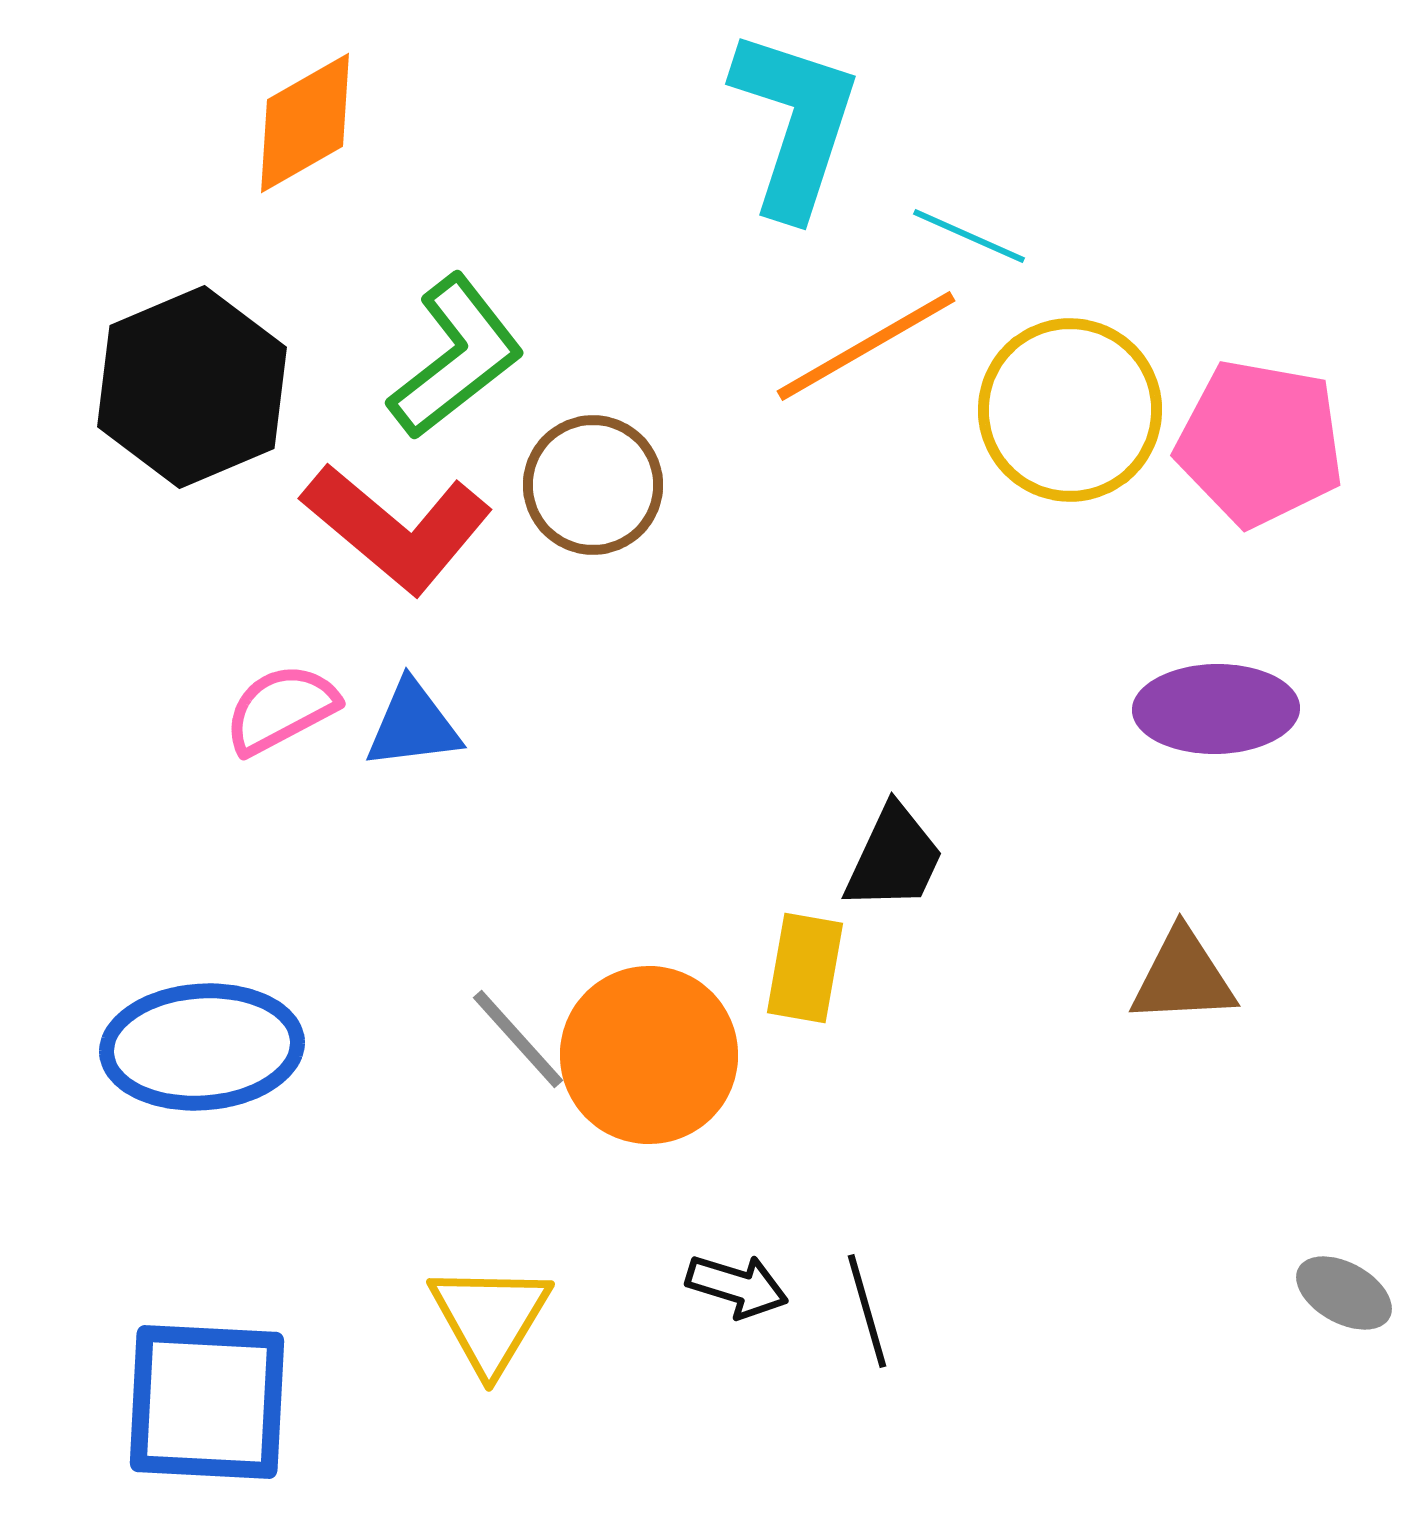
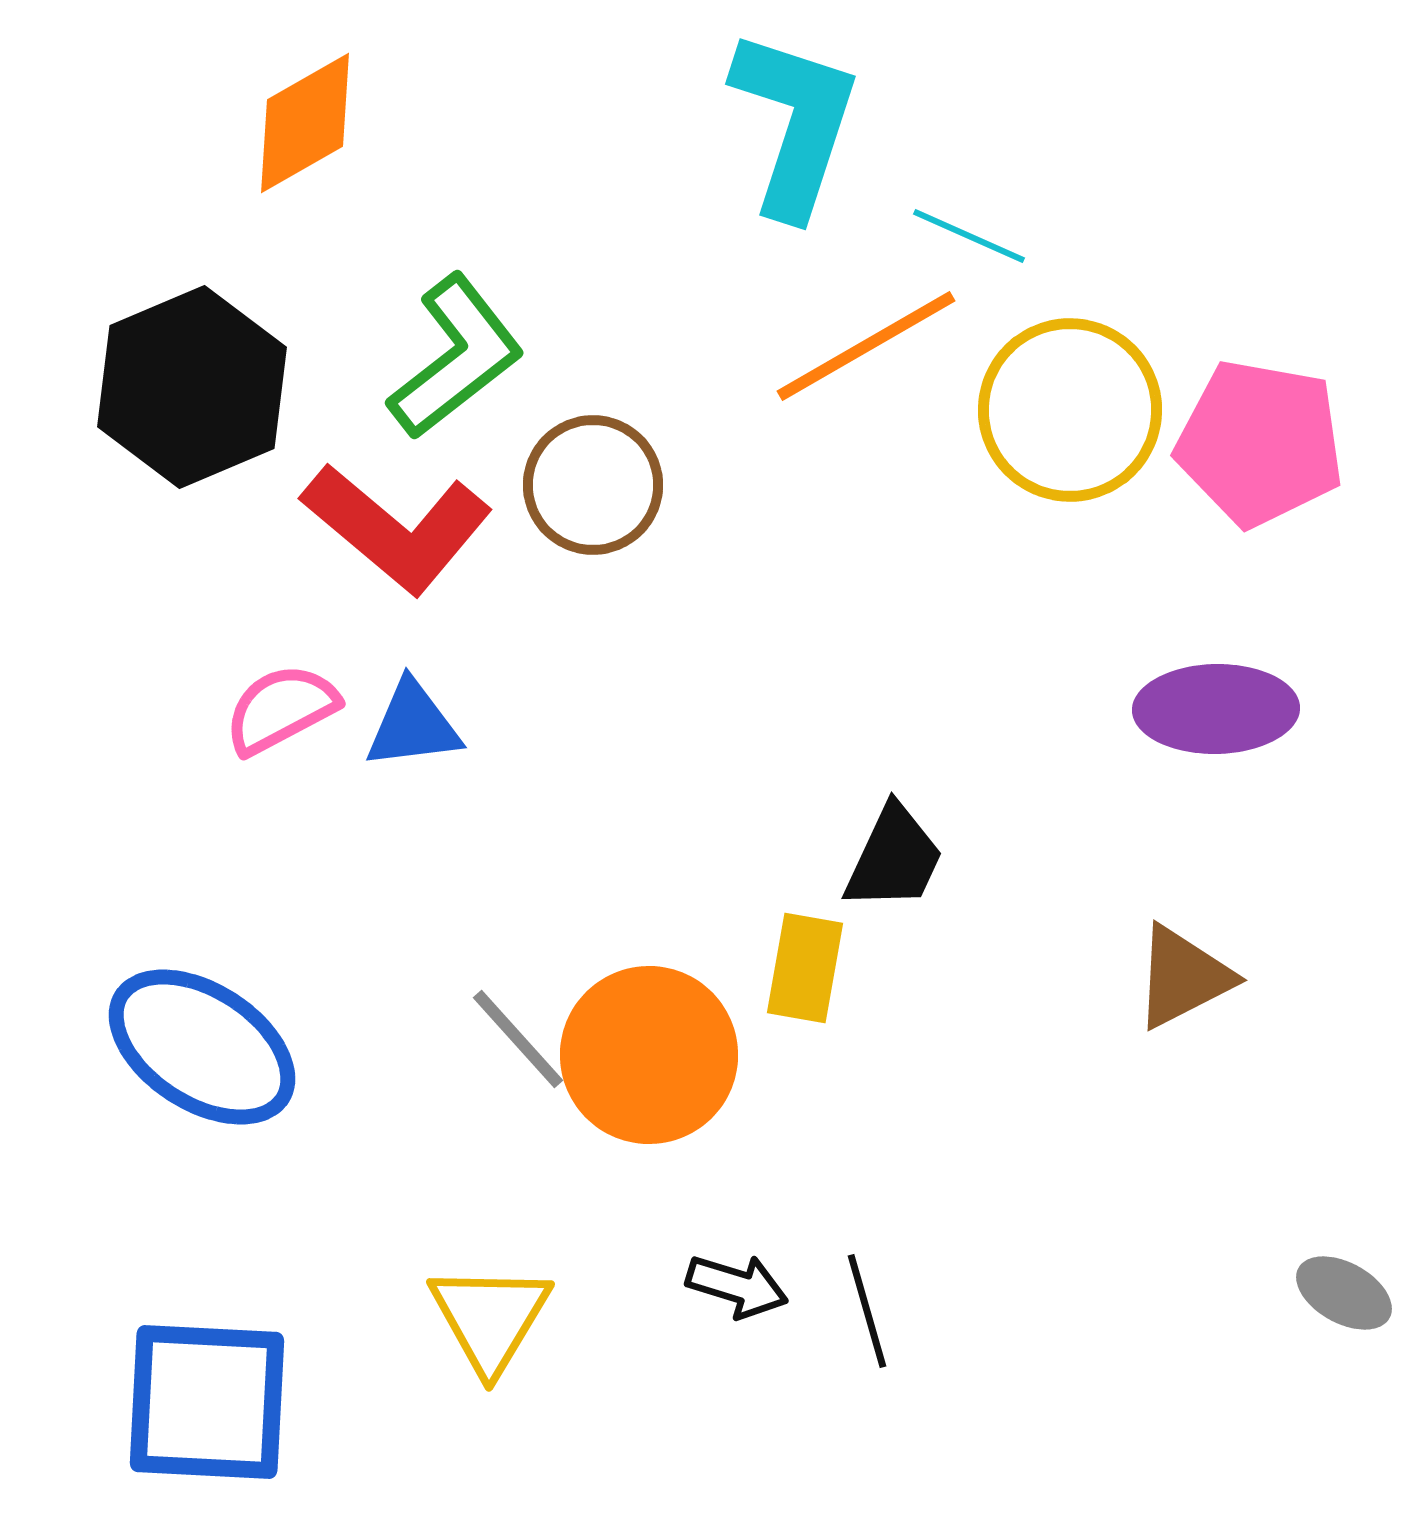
brown triangle: rotated 24 degrees counterclockwise
blue ellipse: rotated 37 degrees clockwise
